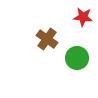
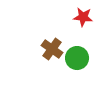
brown cross: moved 5 px right, 10 px down
